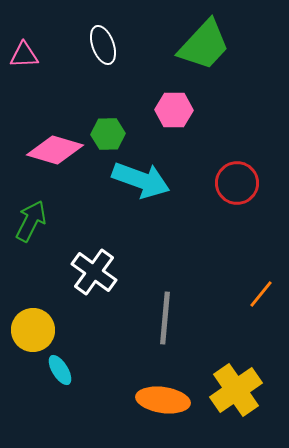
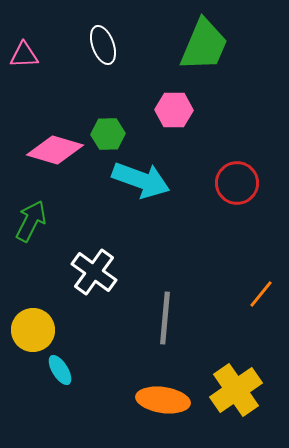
green trapezoid: rotated 20 degrees counterclockwise
